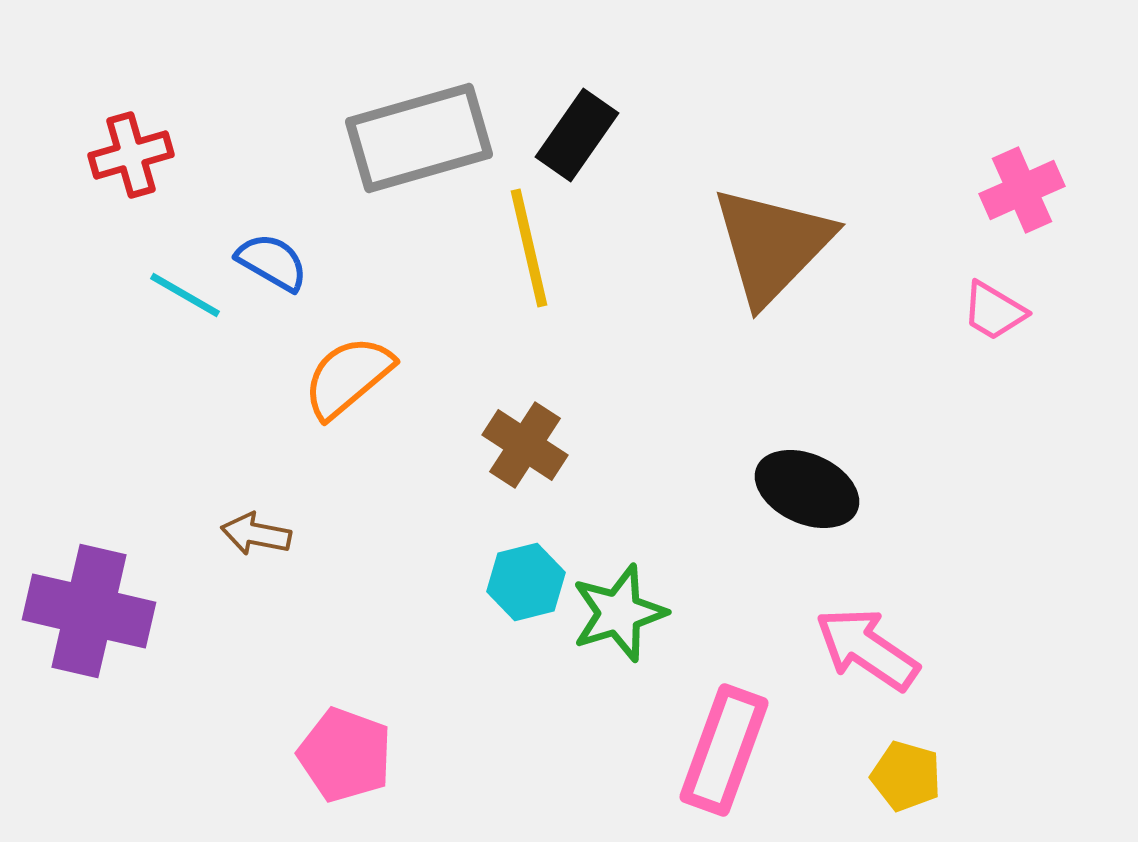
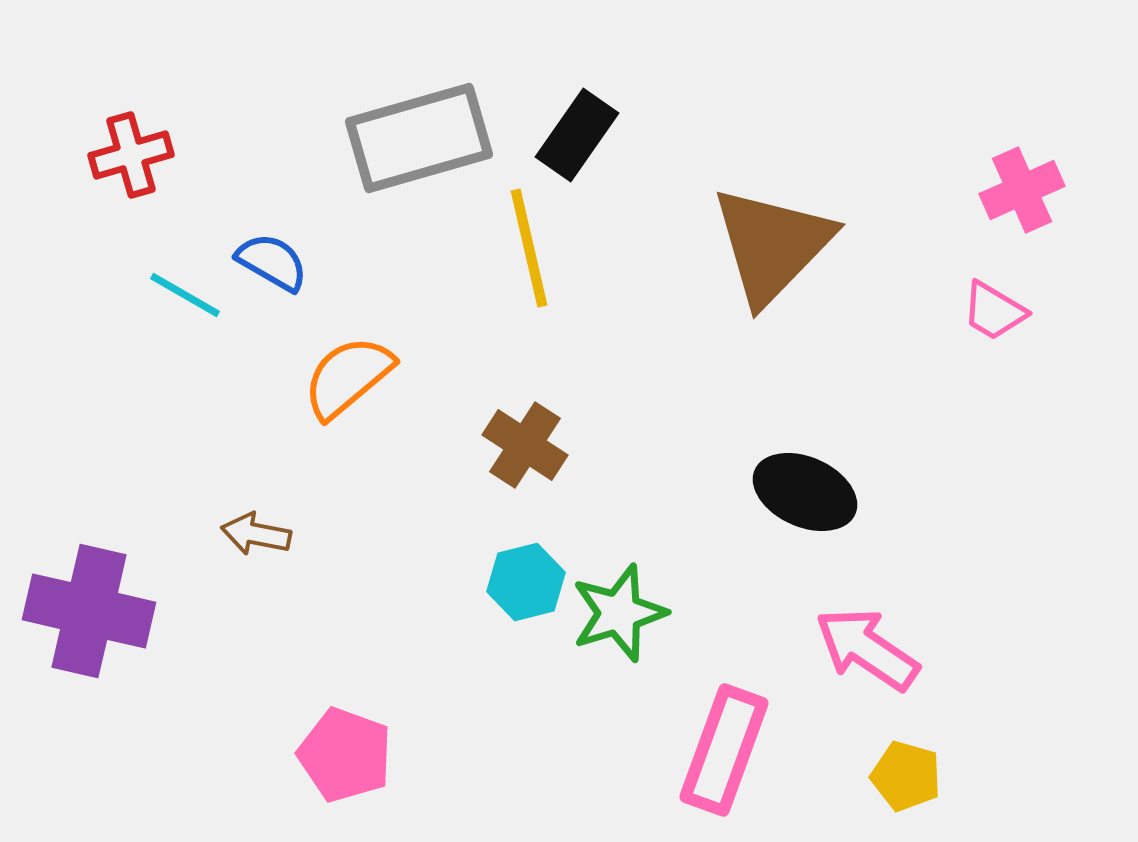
black ellipse: moved 2 px left, 3 px down
